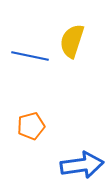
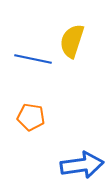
blue line: moved 3 px right, 3 px down
orange pentagon: moved 9 px up; rotated 24 degrees clockwise
